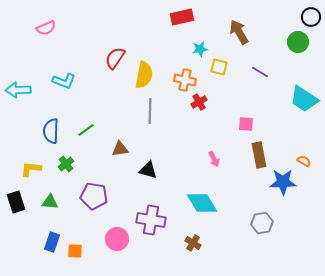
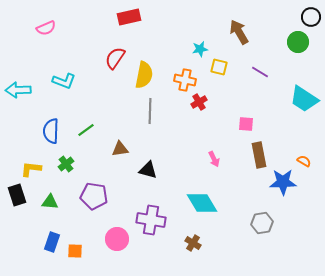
red rectangle: moved 53 px left
black rectangle: moved 1 px right, 7 px up
